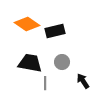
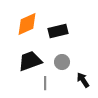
orange diamond: rotated 60 degrees counterclockwise
black rectangle: moved 3 px right
black trapezoid: moved 2 px up; rotated 30 degrees counterclockwise
black arrow: moved 1 px up
